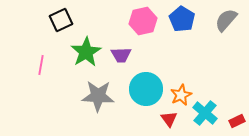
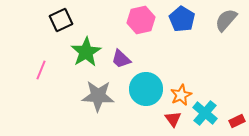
pink hexagon: moved 2 px left, 1 px up
purple trapezoid: moved 4 px down; rotated 45 degrees clockwise
pink line: moved 5 px down; rotated 12 degrees clockwise
red triangle: moved 4 px right
